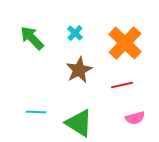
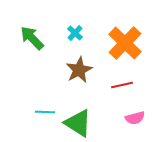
cyan line: moved 9 px right
green triangle: moved 1 px left
